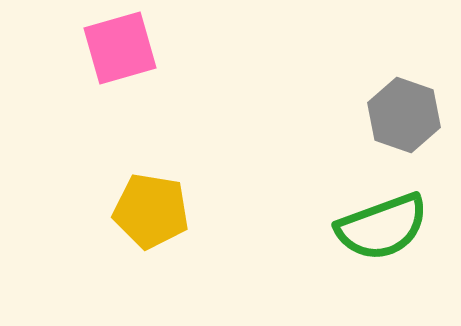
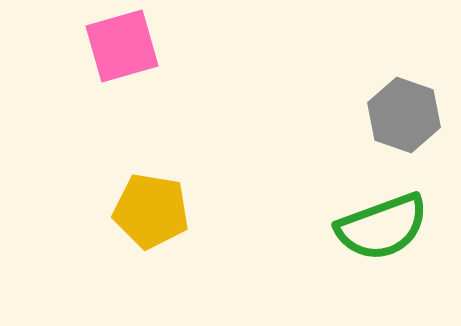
pink square: moved 2 px right, 2 px up
